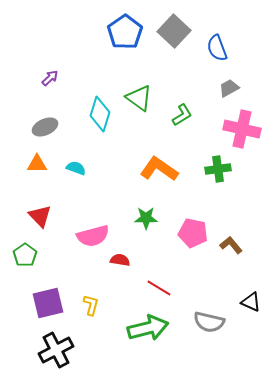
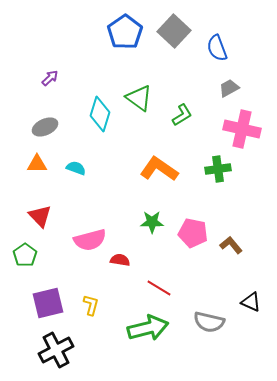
green star: moved 6 px right, 4 px down
pink semicircle: moved 3 px left, 4 px down
